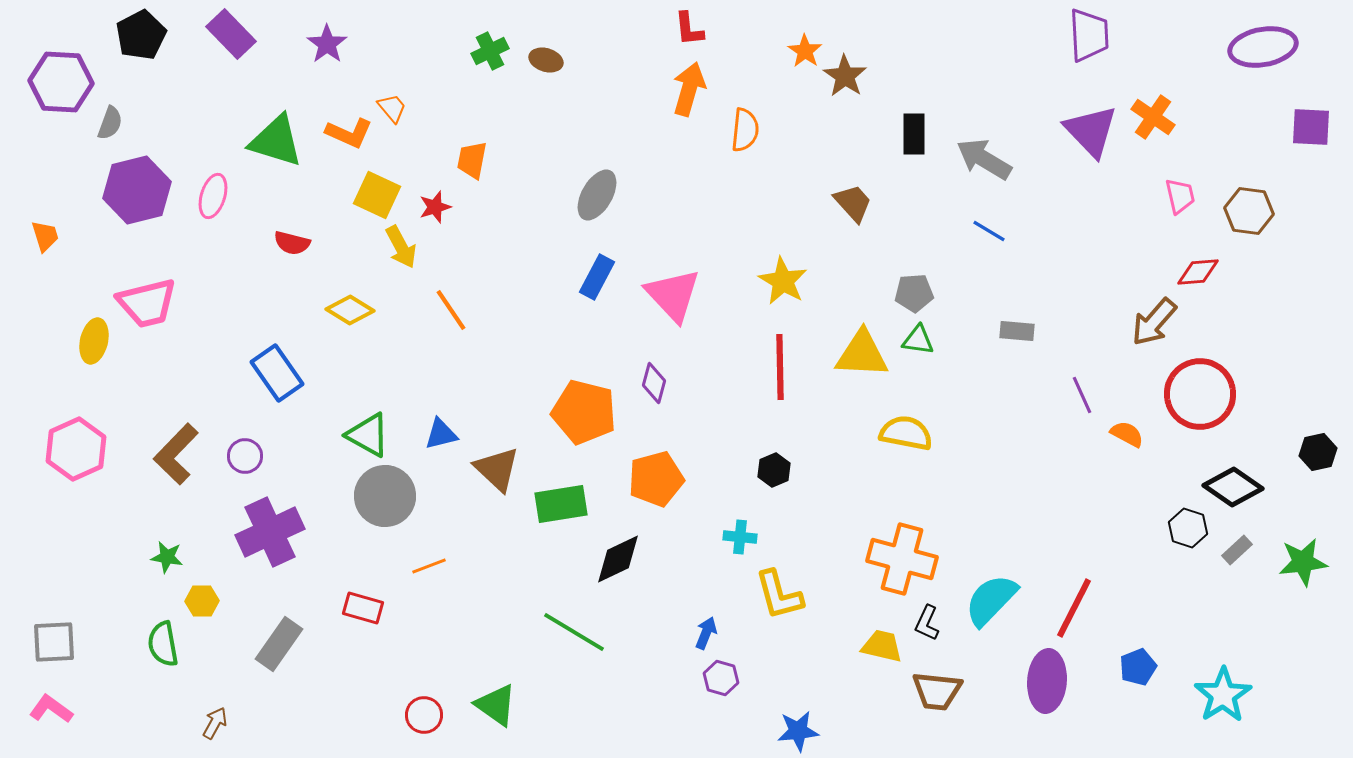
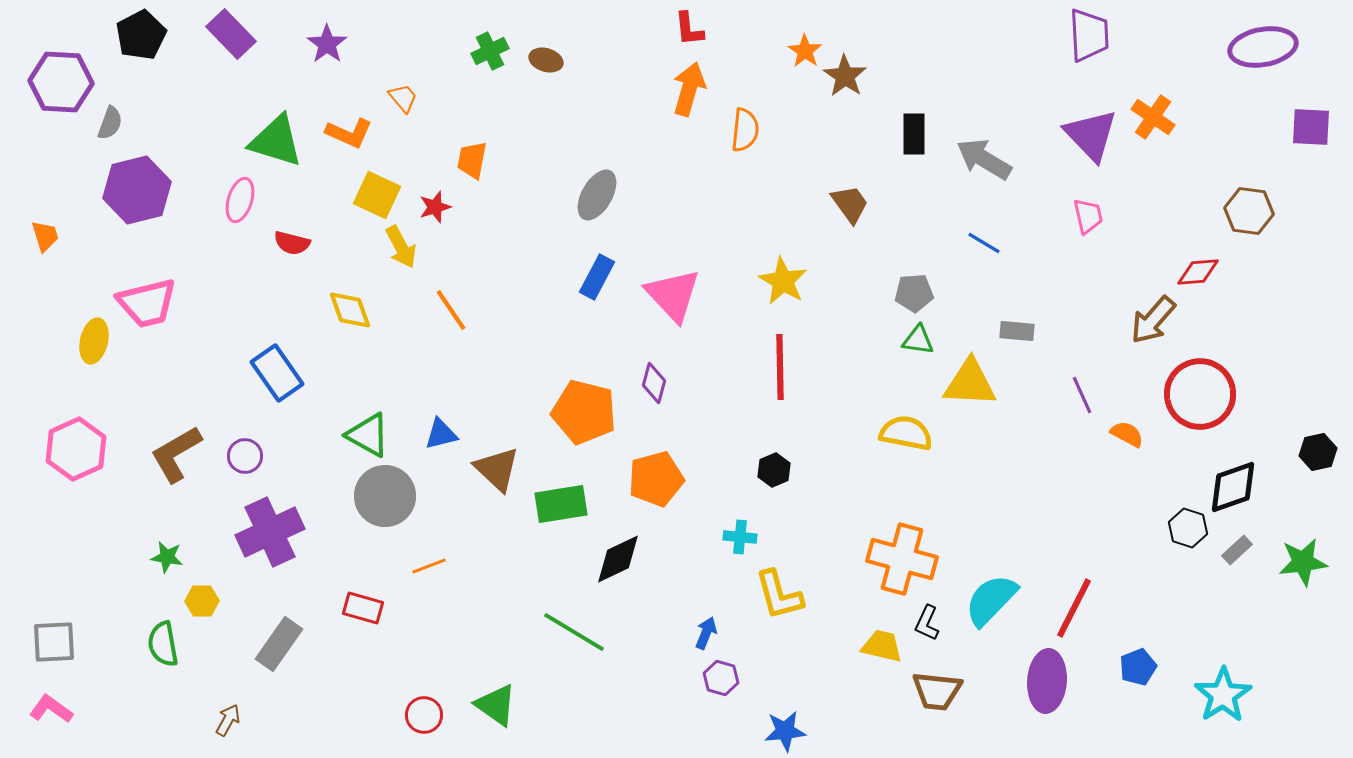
orange trapezoid at (392, 108): moved 11 px right, 10 px up
purple triangle at (1091, 131): moved 4 px down
pink ellipse at (213, 196): moved 27 px right, 4 px down
pink trapezoid at (1180, 196): moved 92 px left, 20 px down
brown trapezoid at (853, 203): moved 3 px left, 1 px down; rotated 6 degrees clockwise
blue line at (989, 231): moved 5 px left, 12 px down
yellow diamond at (350, 310): rotated 39 degrees clockwise
brown arrow at (1154, 322): moved 1 px left, 2 px up
yellow triangle at (862, 354): moved 108 px right, 29 px down
brown L-shape at (176, 454): rotated 16 degrees clockwise
black diamond at (1233, 487): rotated 54 degrees counterclockwise
brown arrow at (215, 723): moved 13 px right, 3 px up
blue star at (798, 731): moved 13 px left
